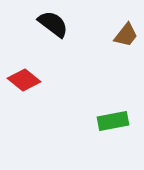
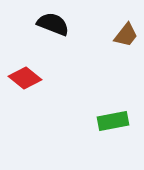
black semicircle: rotated 16 degrees counterclockwise
red diamond: moved 1 px right, 2 px up
